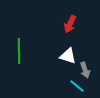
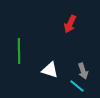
white triangle: moved 18 px left, 14 px down
gray arrow: moved 2 px left, 1 px down
